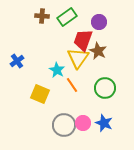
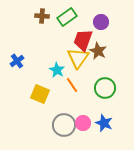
purple circle: moved 2 px right
